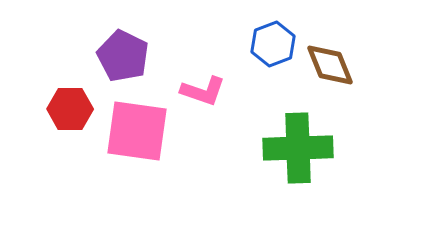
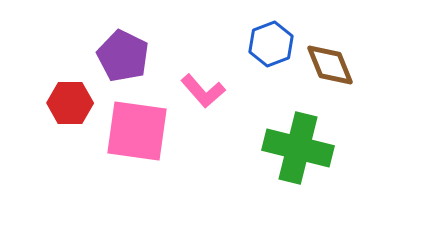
blue hexagon: moved 2 px left
pink L-shape: rotated 30 degrees clockwise
red hexagon: moved 6 px up
green cross: rotated 16 degrees clockwise
